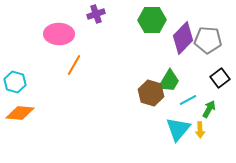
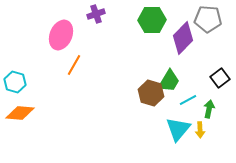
pink ellipse: moved 2 px right, 1 px down; rotated 68 degrees counterclockwise
gray pentagon: moved 21 px up
green arrow: rotated 18 degrees counterclockwise
